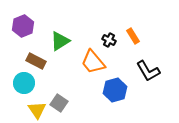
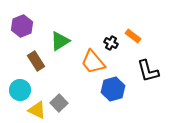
purple hexagon: moved 1 px left
orange rectangle: rotated 21 degrees counterclockwise
black cross: moved 2 px right, 3 px down
brown rectangle: rotated 30 degrees clockwise
black L-shape: rotated 15 degrees clockwise
cyan circle: moved 4 px left, 7 px down
blue hexagon: moved 2 px left, 1 px up
gray square: rotated 12 degrees clockwise
yellow triangle: rotated 30 degrees counterclockwise
